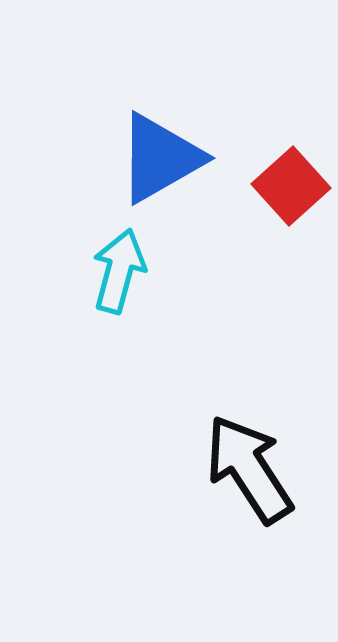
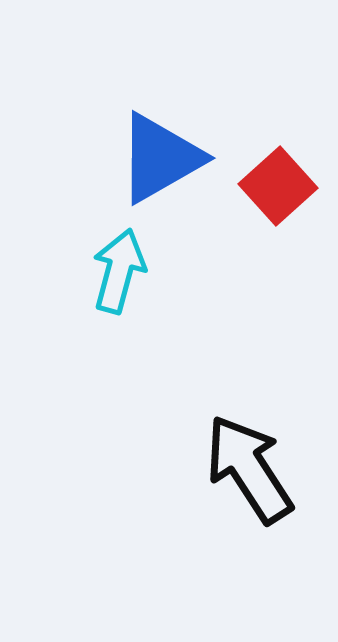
red square: moved 13 px left
